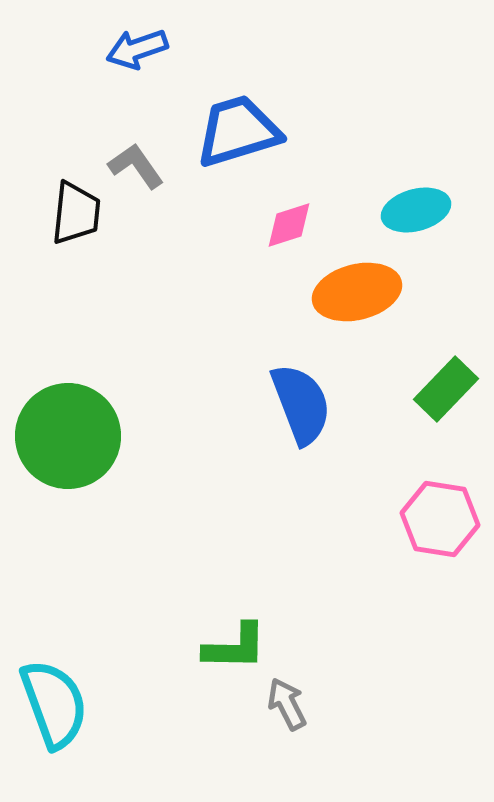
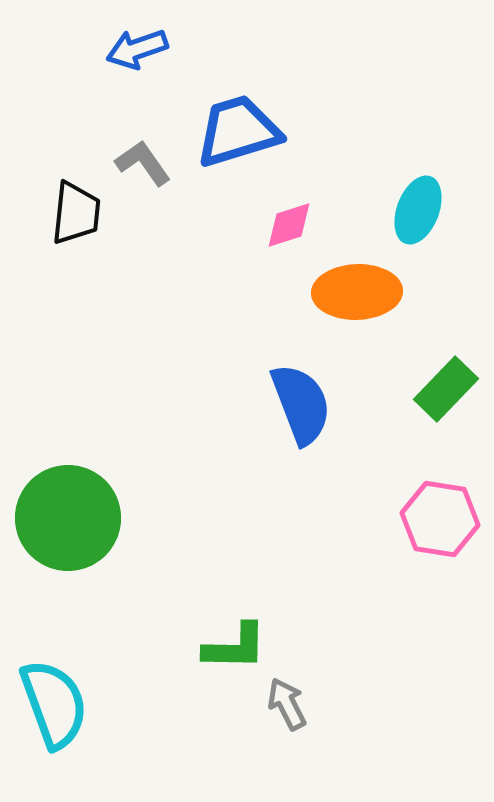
gray L-shape: moved 7 px right, 3 px up
cyan ellipse: moved 2 px right; rotated 54 degrees counterclockwise
orange ellipse: rotated 12 degrees clockwise
green circle: moved 82 px down
